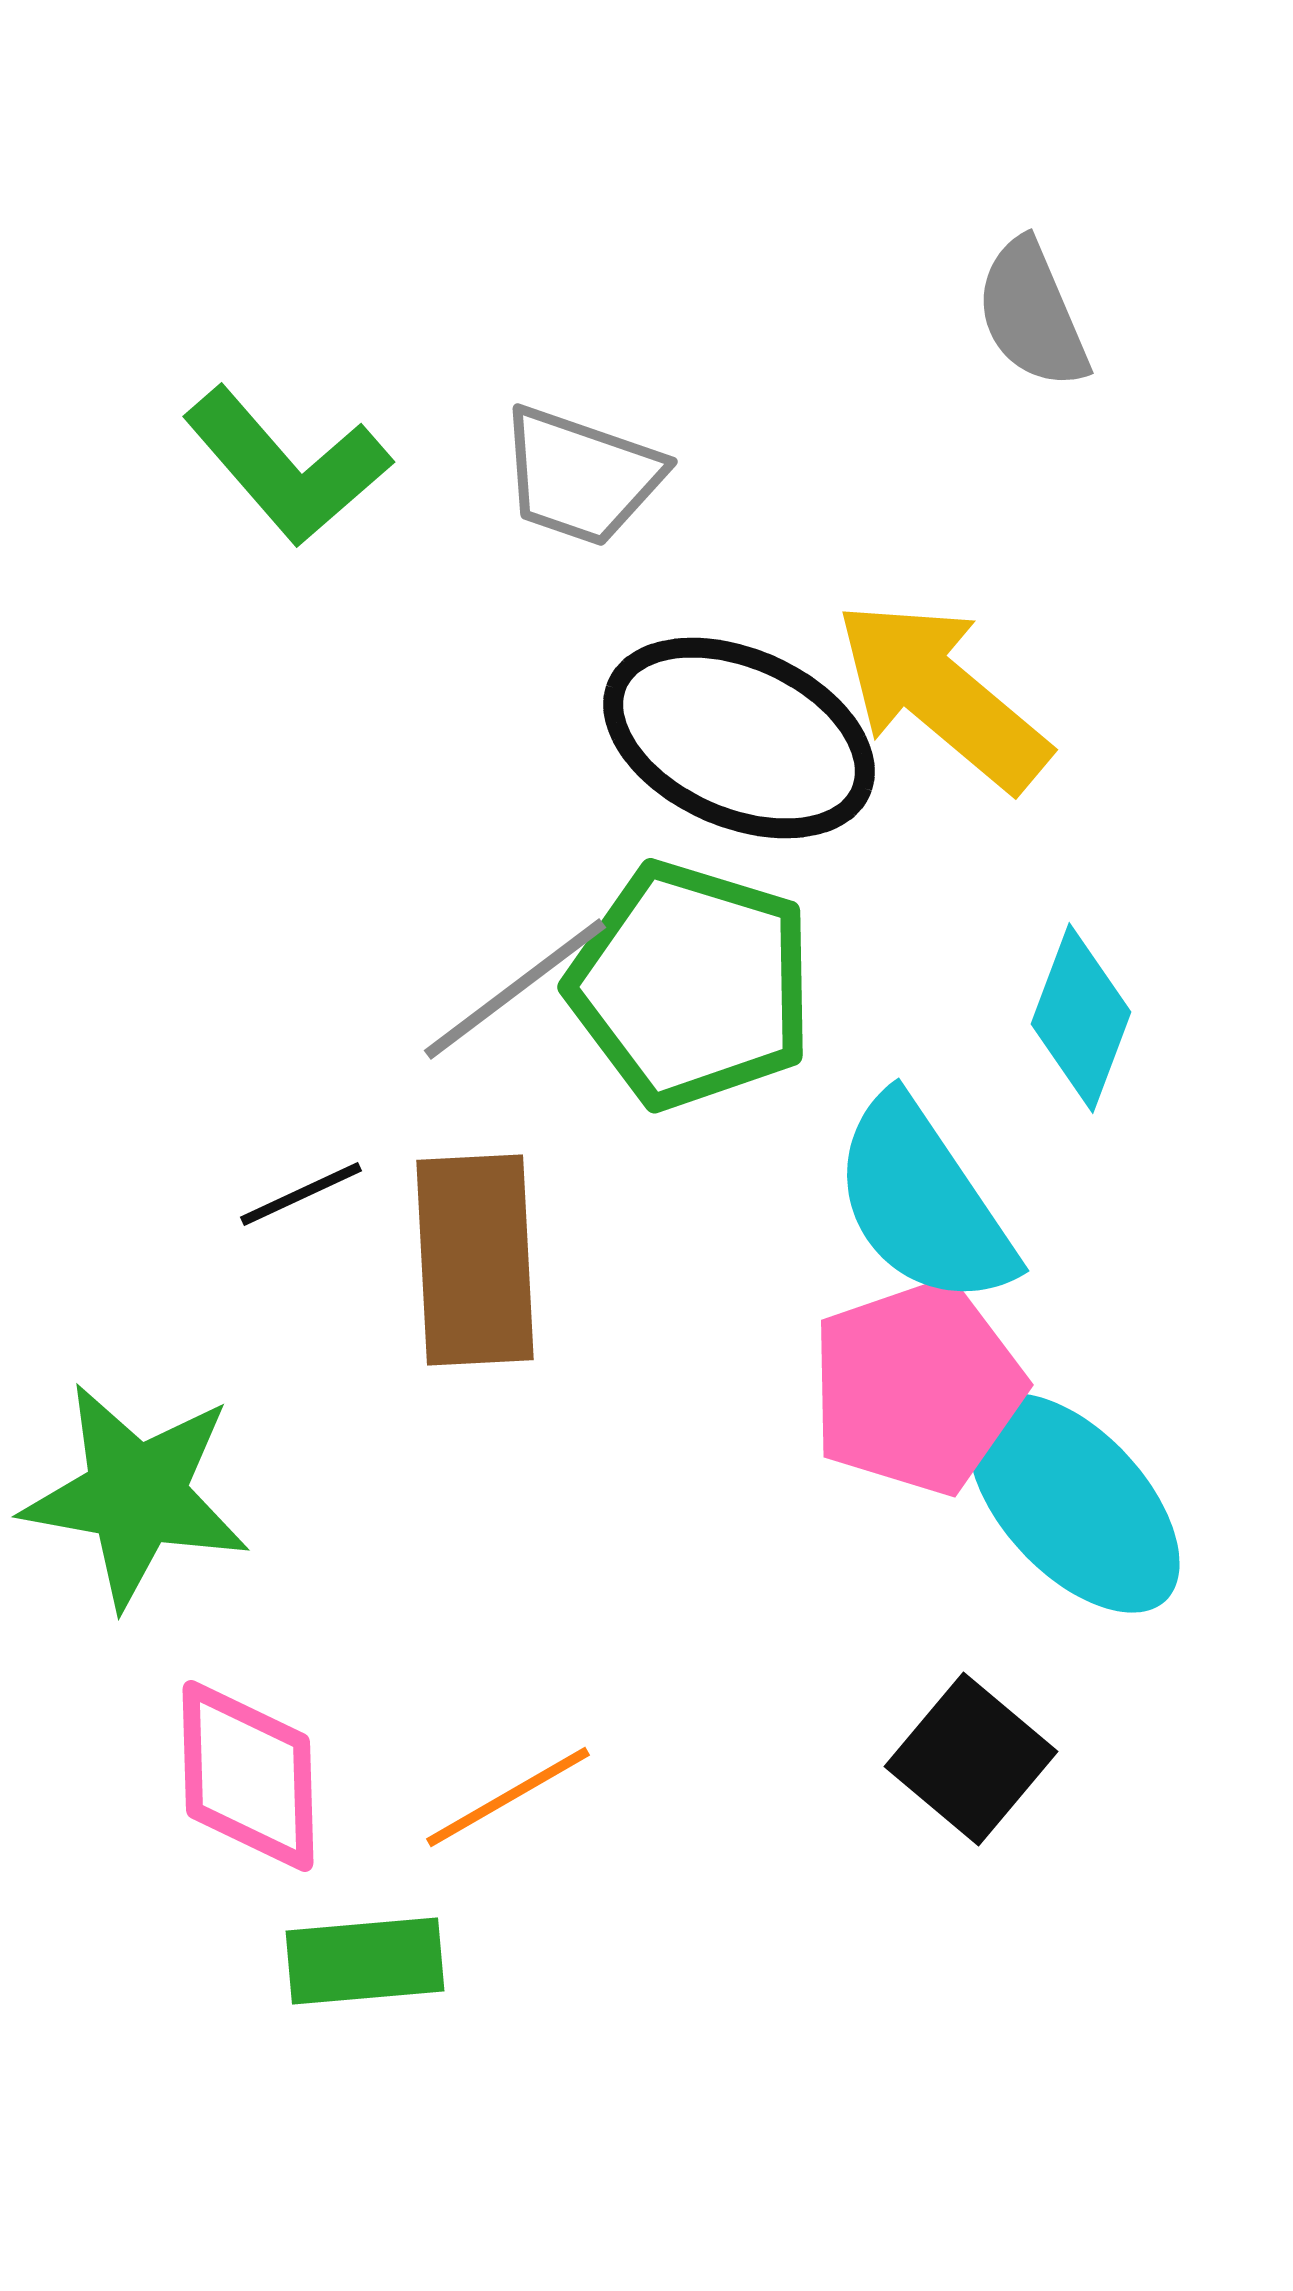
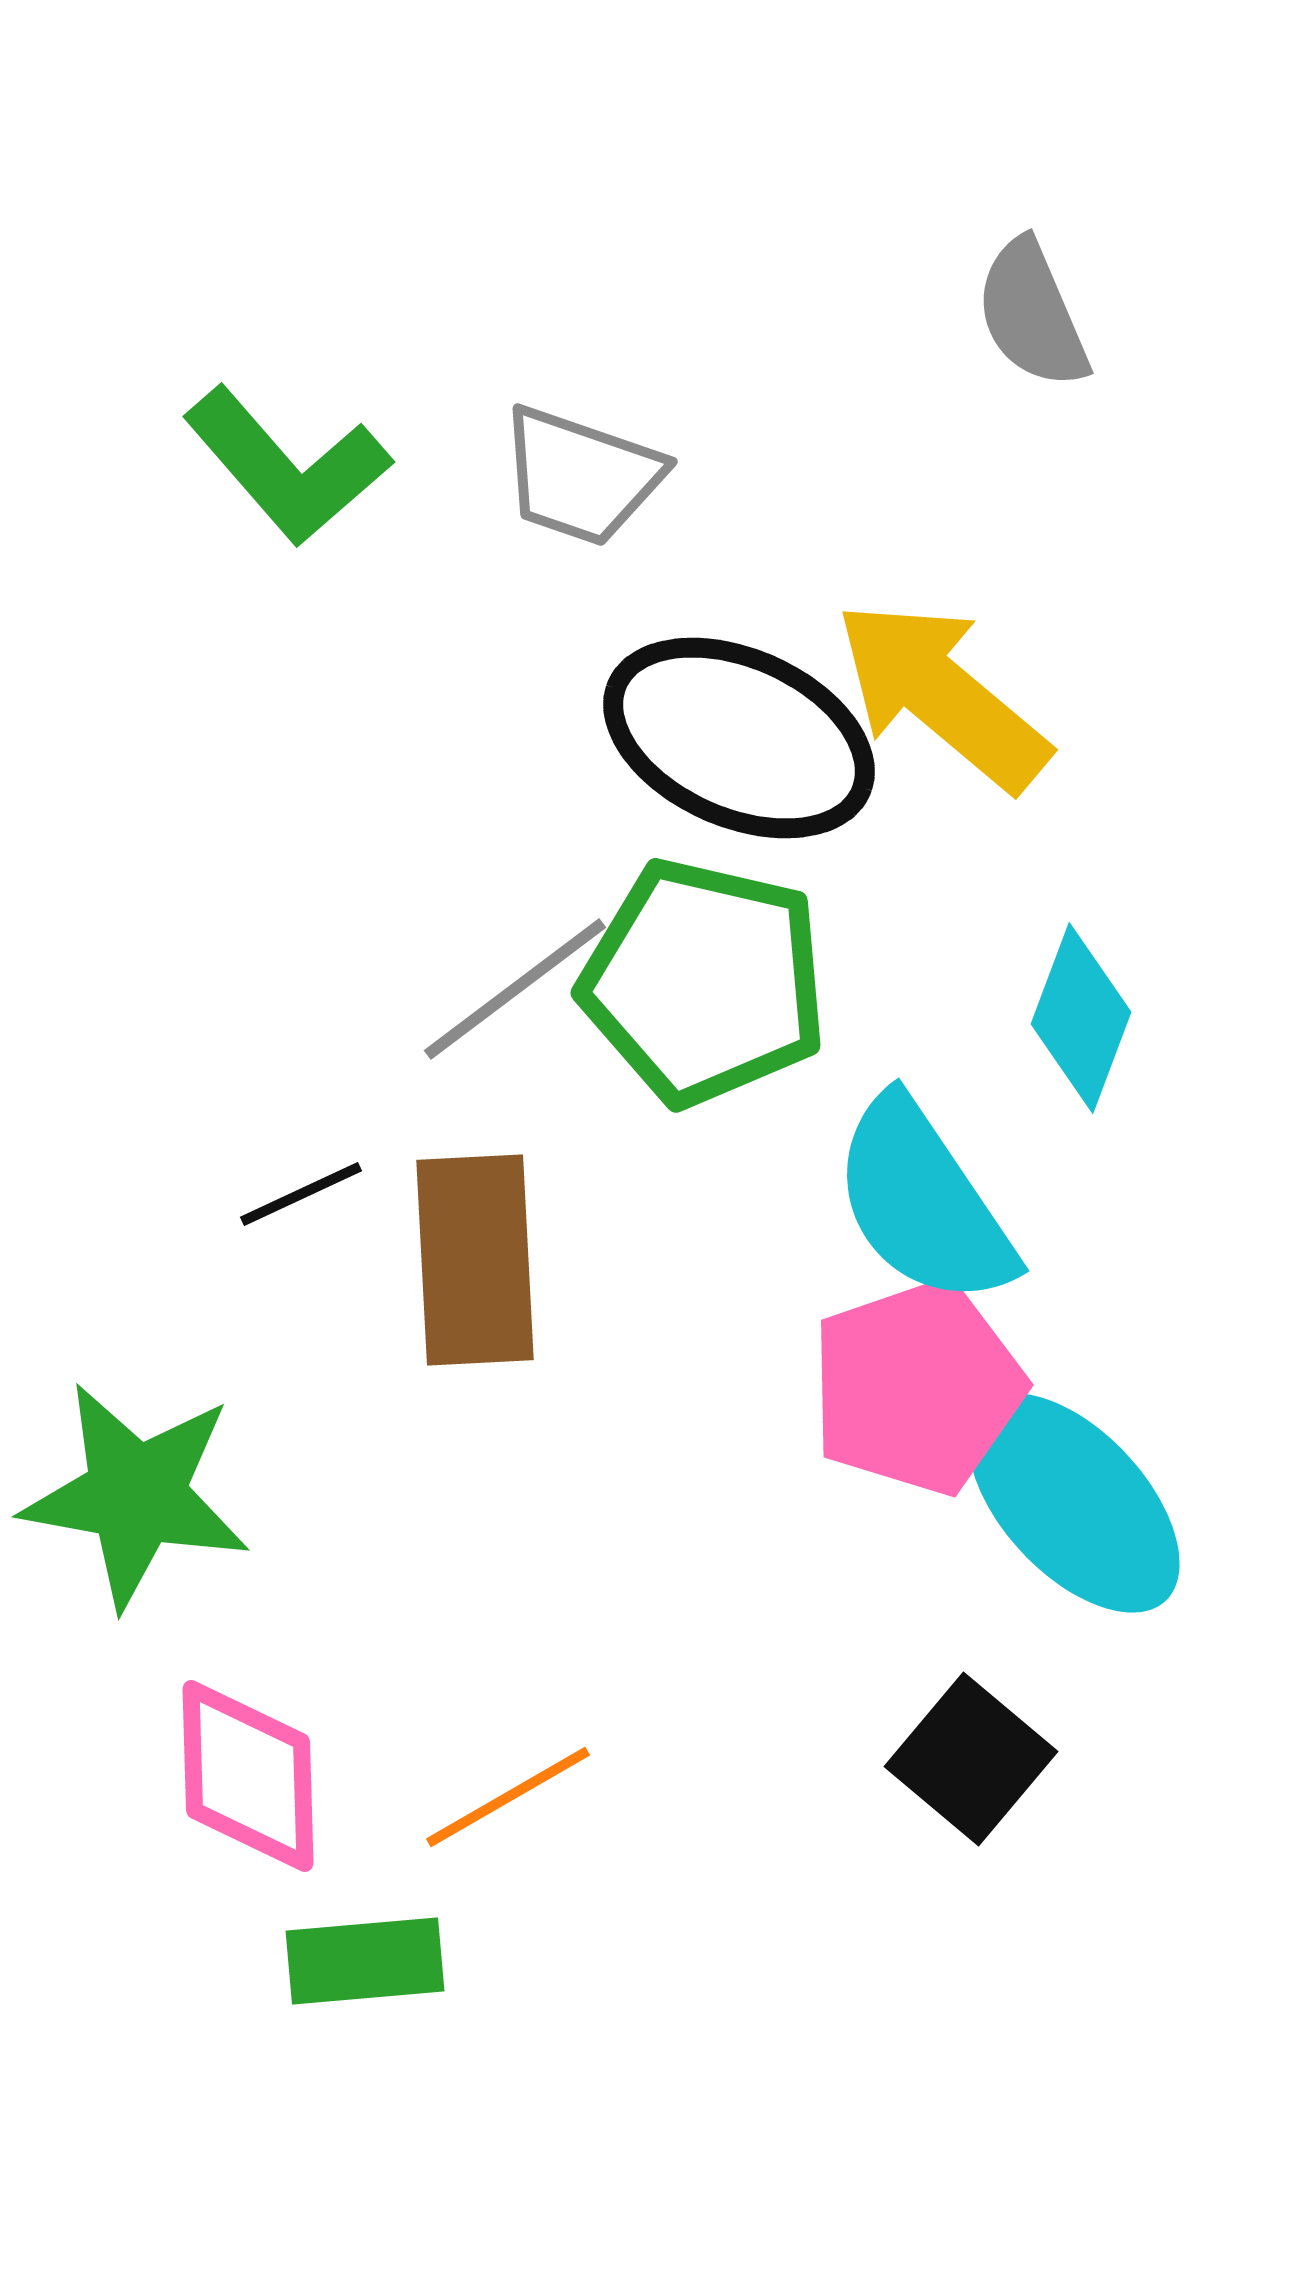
green pentagon: moved 13 px right, 3 px up; rotated 4 degrees counterclockwise
